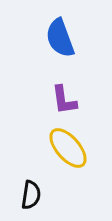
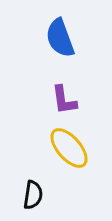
yellow ellipse: moved 1 px right
black semicircle: moved 2 px right
